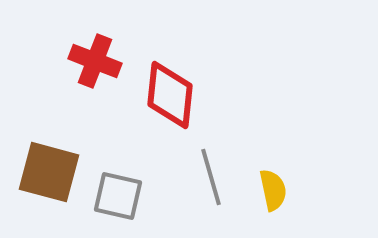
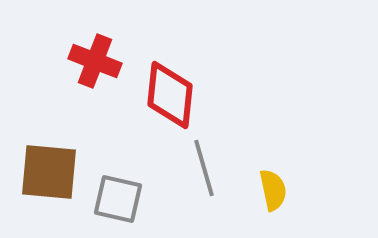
brown square: rotated 10 degrees counterclockwise
gray line: moved 7 px left, 9 px up
gray square: moved 3 px down
